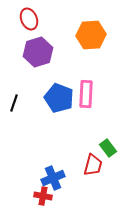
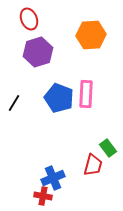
black line: rotated 12 degrees clockwise
